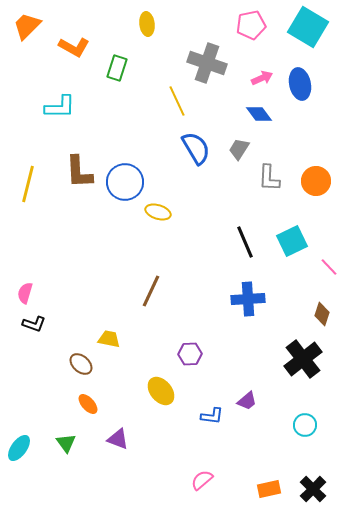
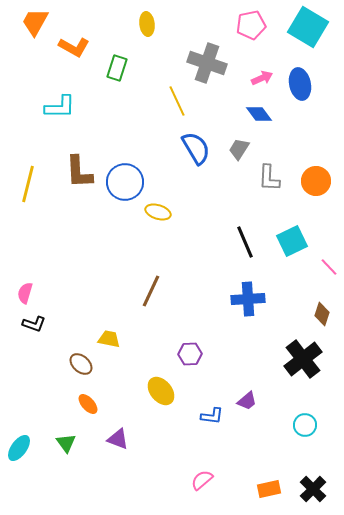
orange trapezoid at (27, 26): moved 8 px right, 4 px up; rotated 16 degrees counterclockwise
